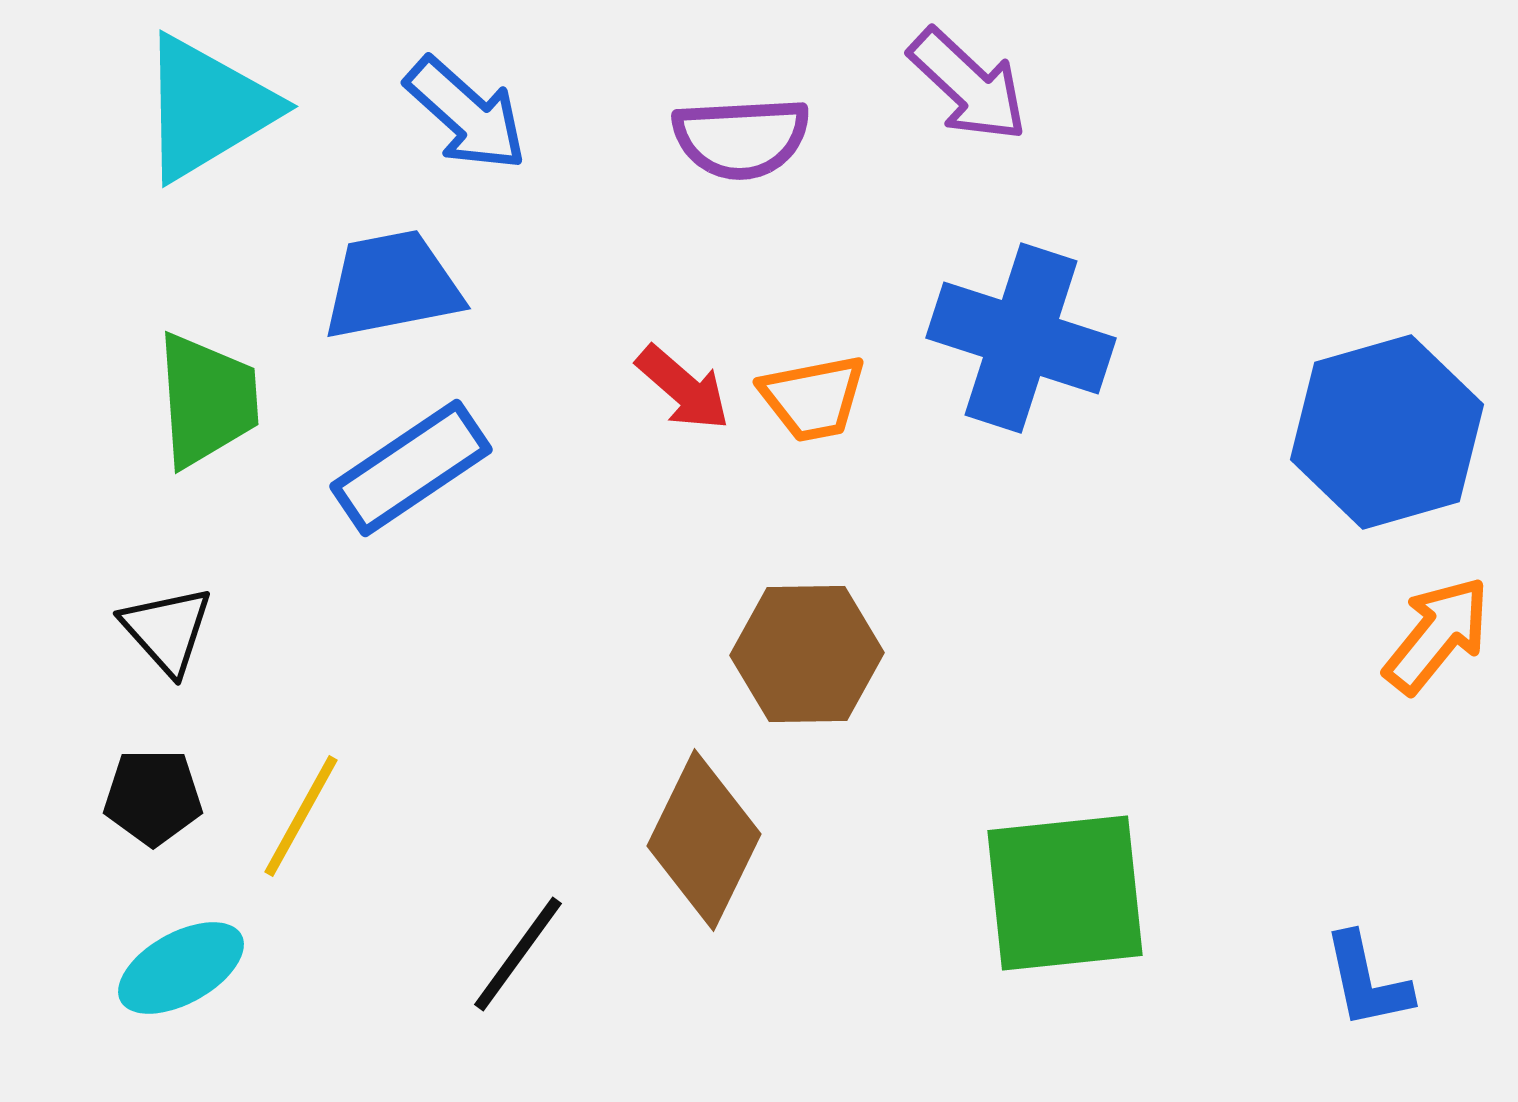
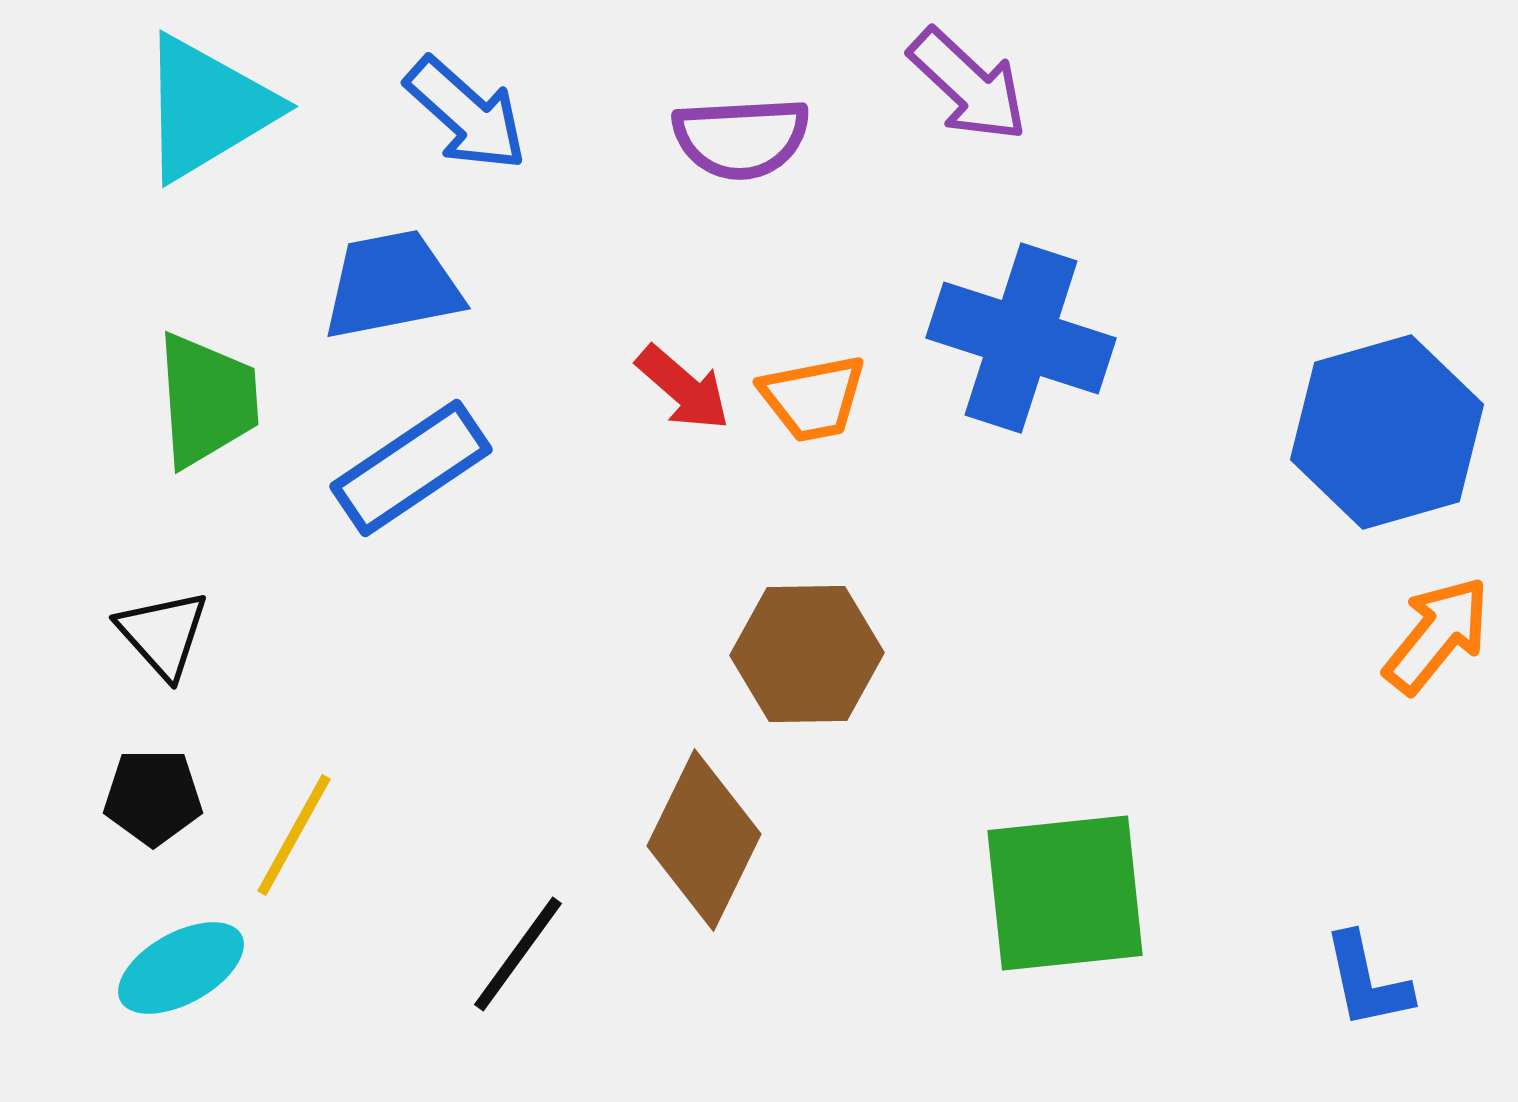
black triangle: moved 4 px left, 4 px down
yellow line: moved 7 px left, 19 px down
